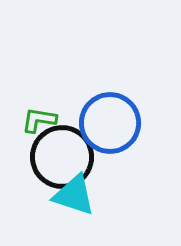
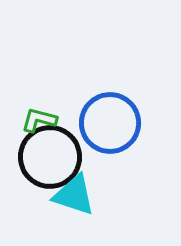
green L-shape: rotated 6 degrees clockwise
black circle: moved 12 px left
